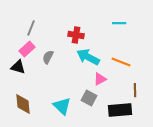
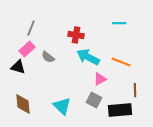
gray semicircle: rotated 80 degrees counterclockwise
gray square: moved 5 px right, 2 px down
